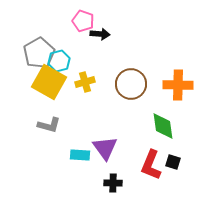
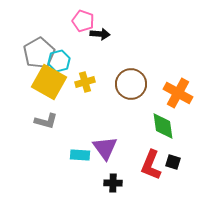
orange cross: moved 8 px down; rotated 28 degrees clockwise
gray L-shape: moved 3 px left, 4 px up
